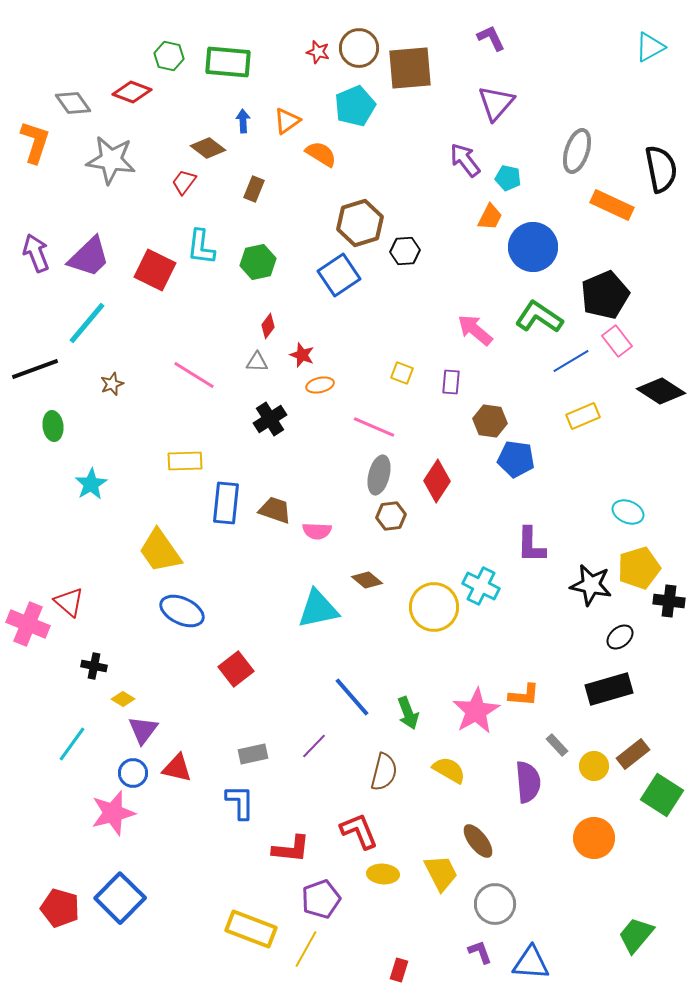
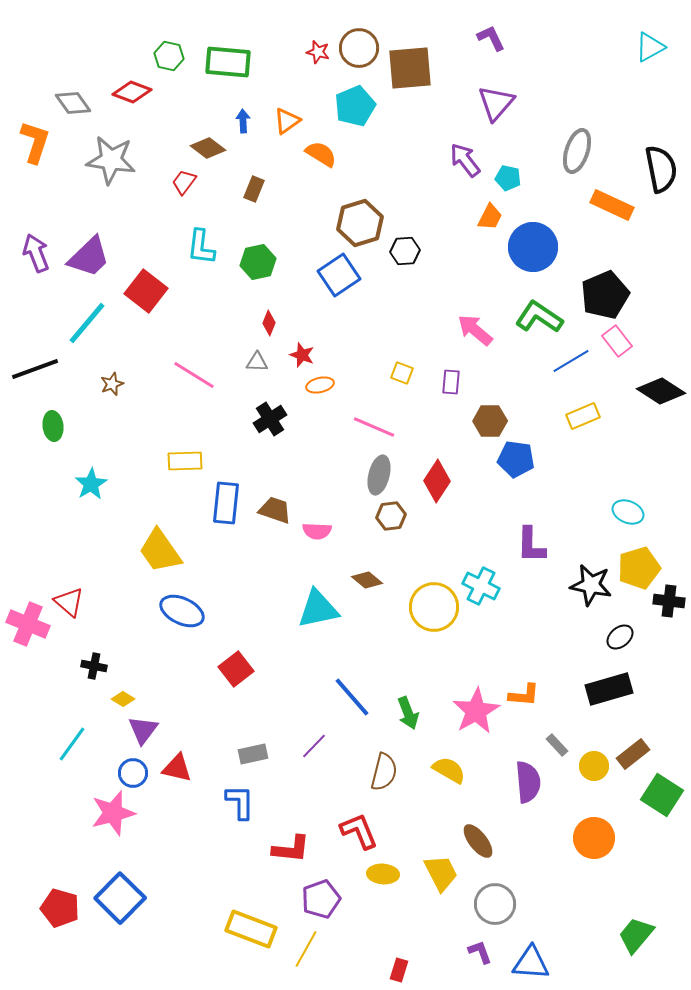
red square at (155, 270): moved 9 px left, 21 px down; rotated 12 degrees clockwise
red diamond at (268, 326): moved 1 px right, 3 px up; rotated 15 degrees counterclockwise
brown hexagon at (490, 421): rotated 8 degrees counterclockwise
